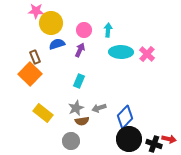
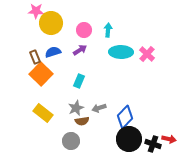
blue semicircle: moved 4 px left, 8 px down
purple arrow: rotated 32 degrees clockwise
orange square: moved 11 px right
black cross: moved 1 px left
